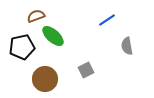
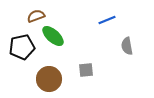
blue line: rotated 12 degrees clockwise
gray square: rotated 21 degrees clockwise
brown circle: moved 4 px right
